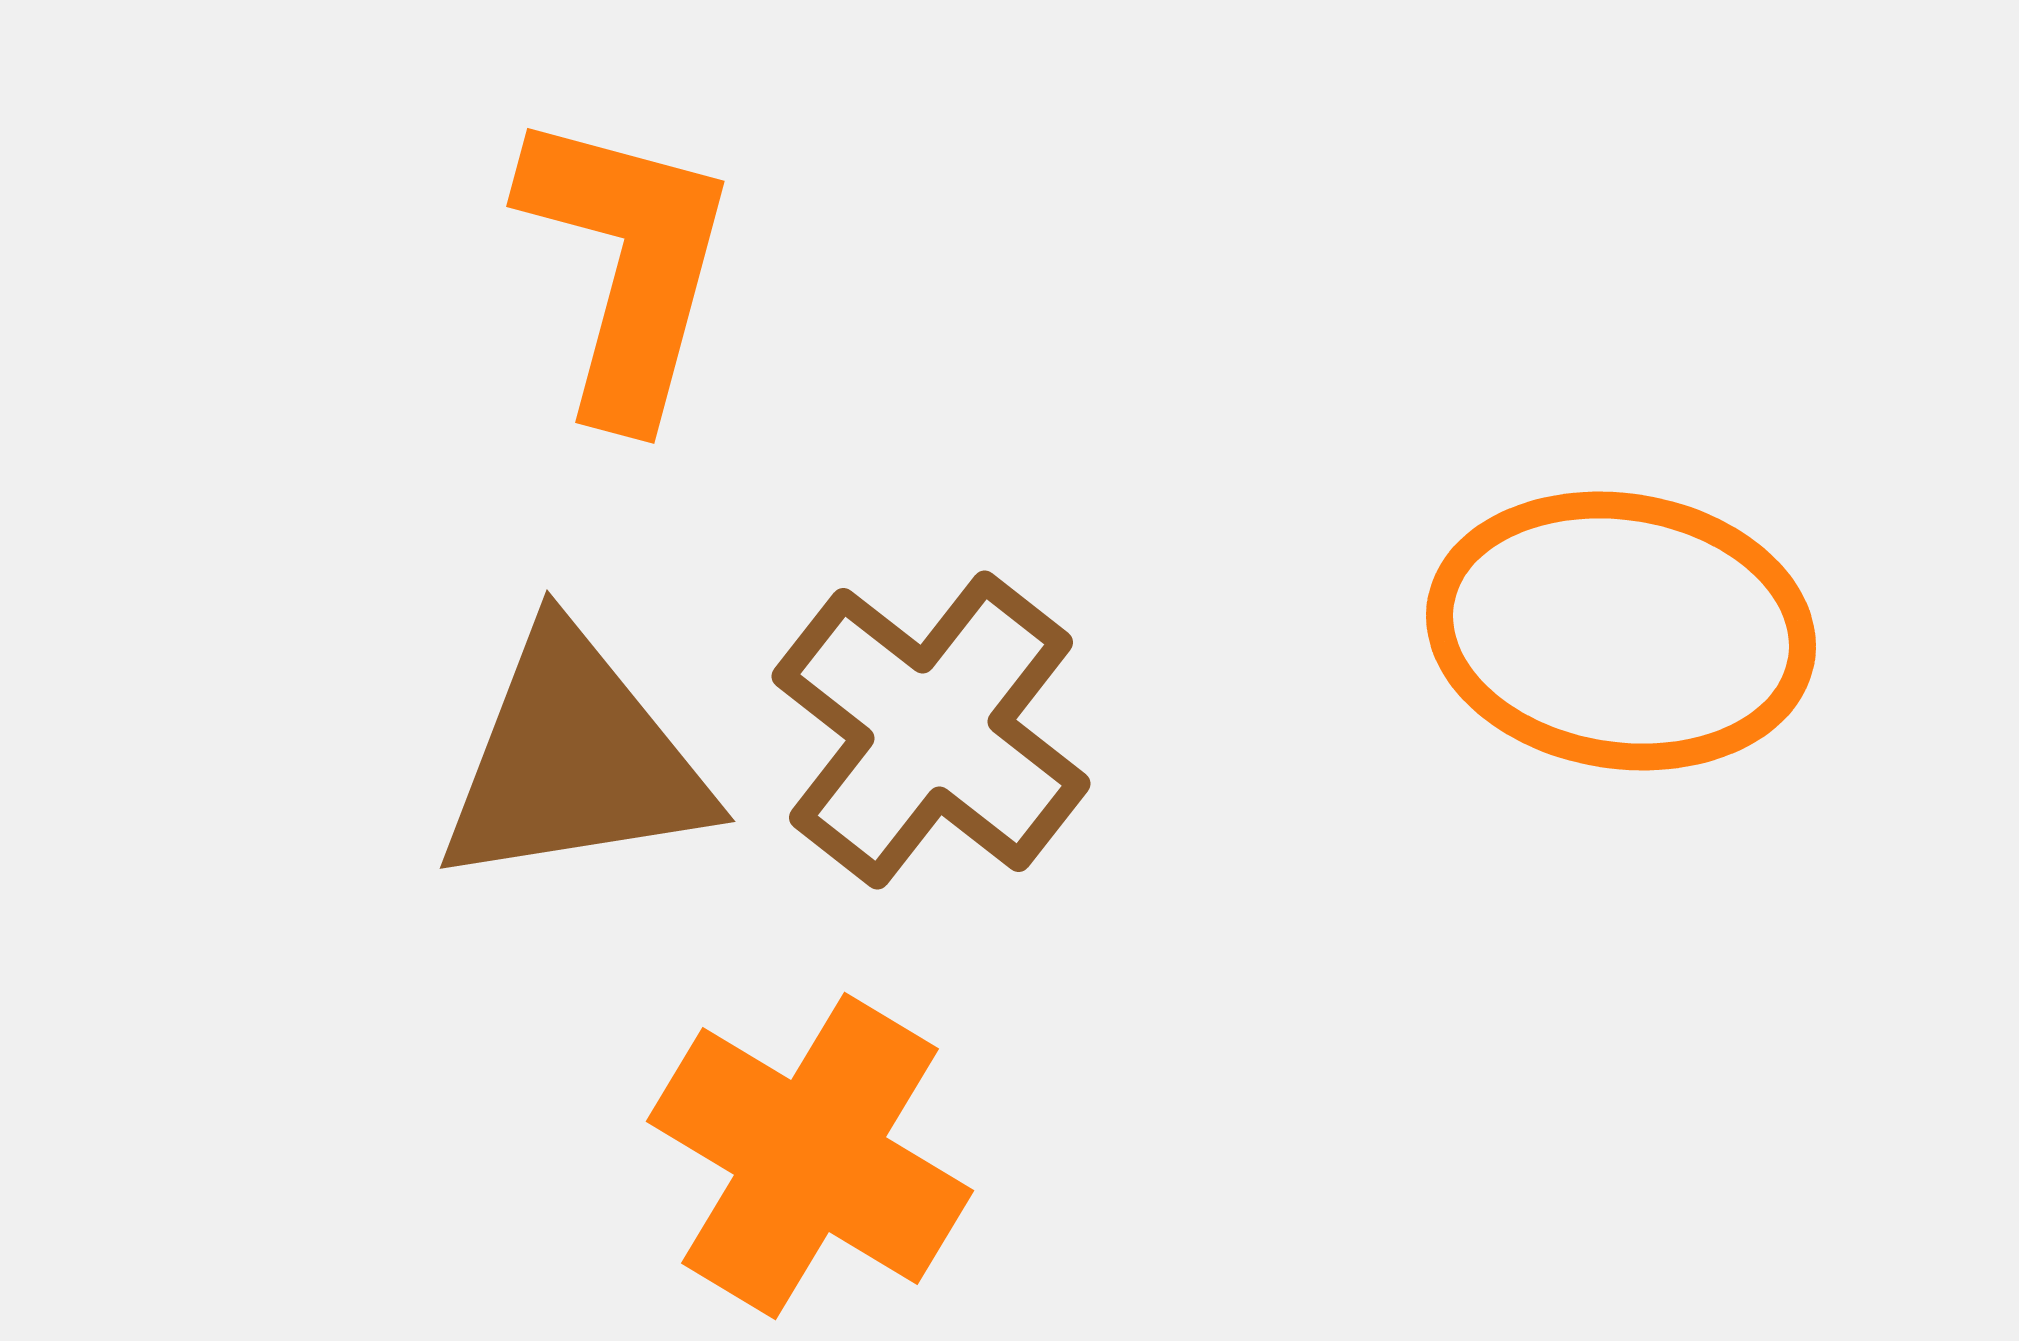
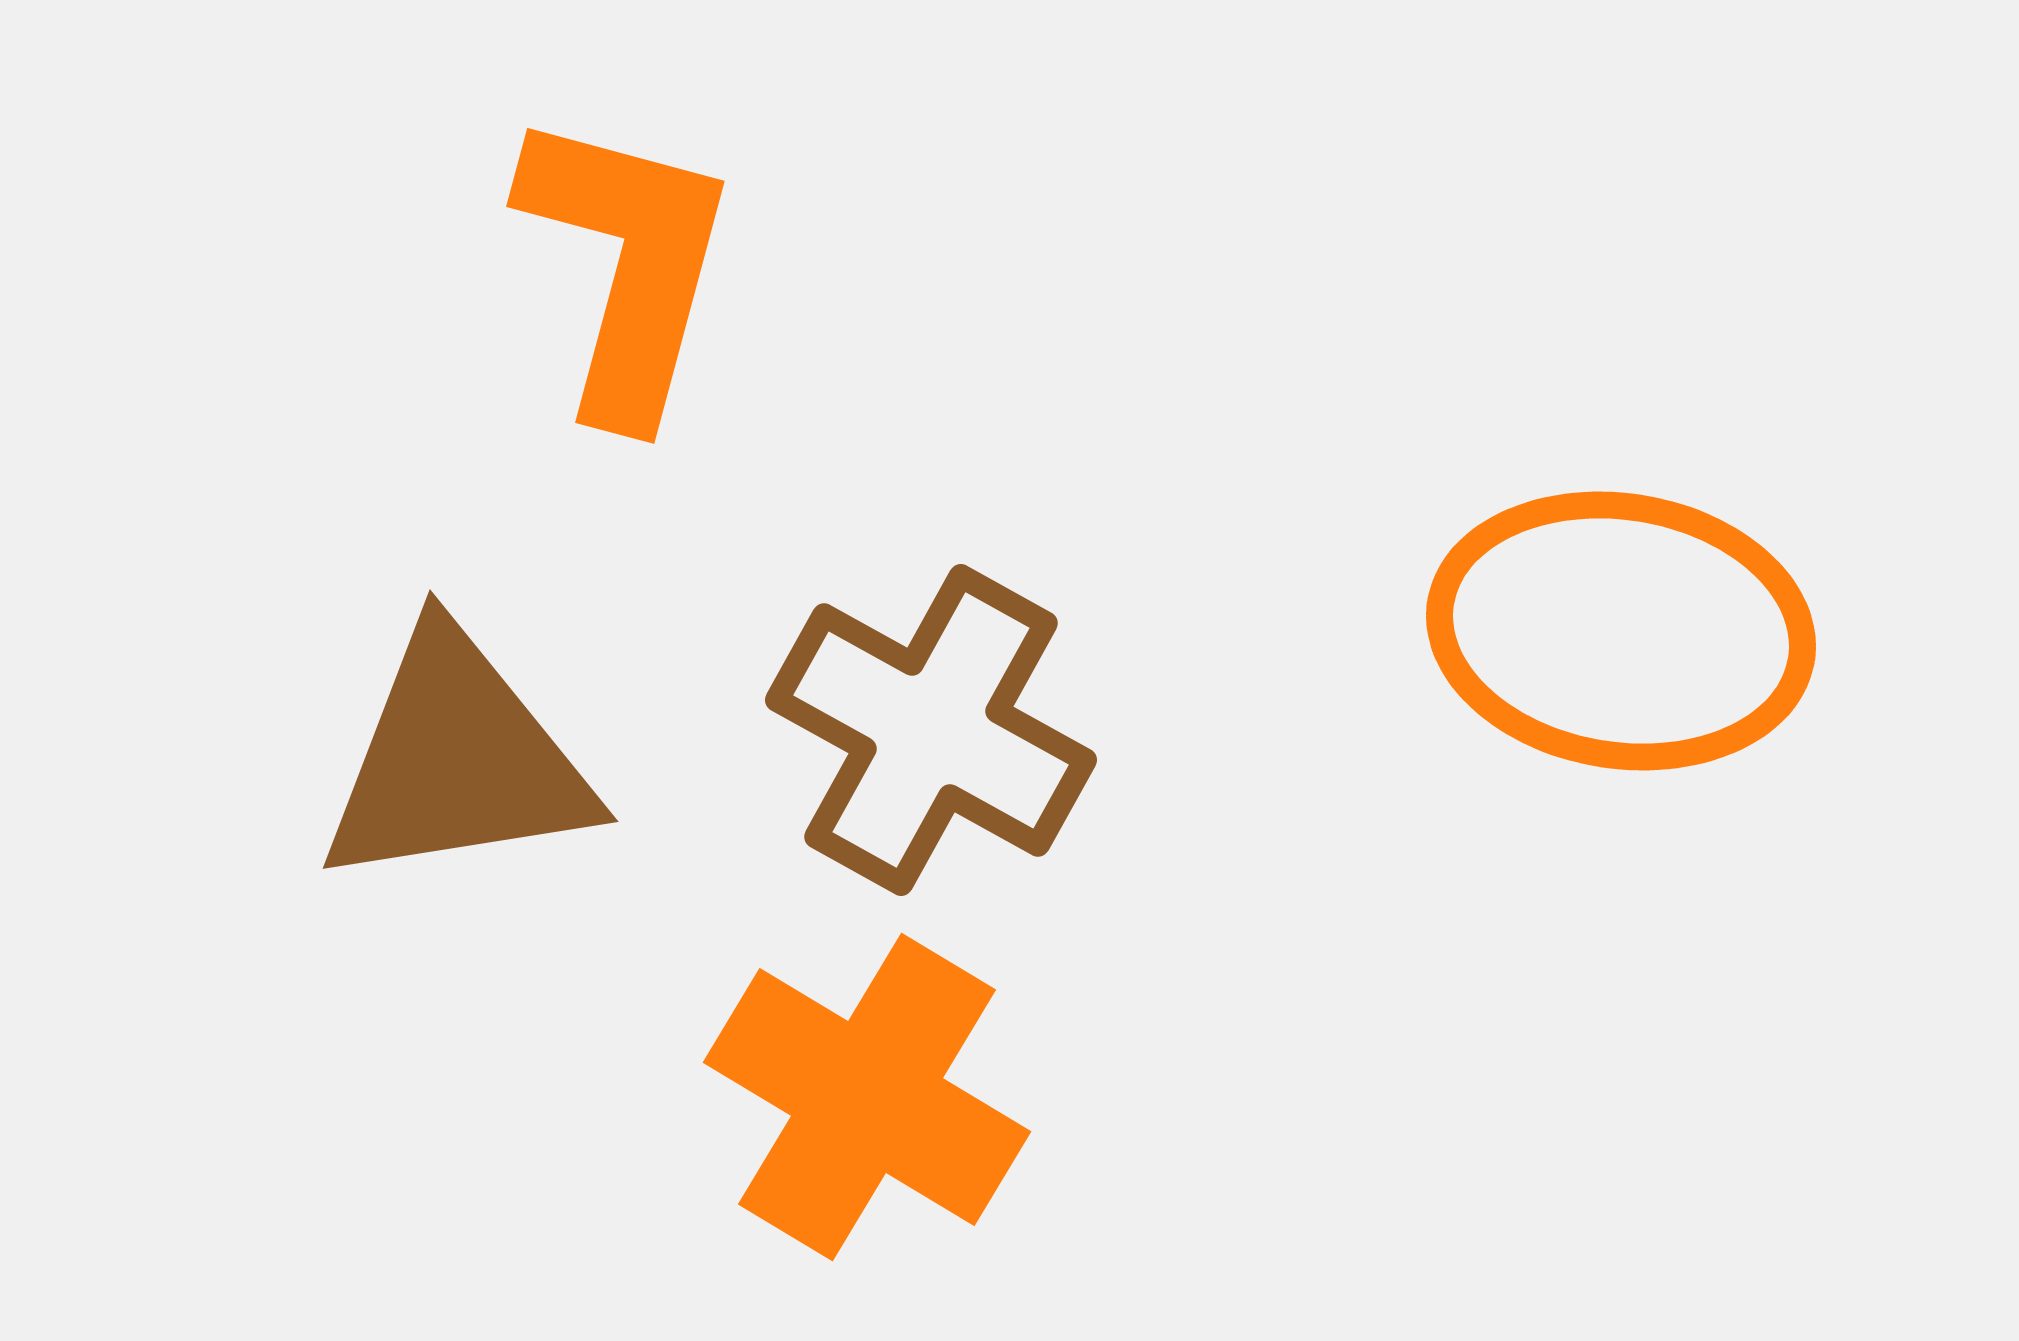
brown cross: rotated 9 degrees counterclockwise
brown triangle: moved 117 px left
orange cross: moved 57 px right, 59 px up
